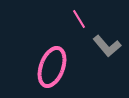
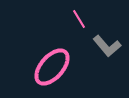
pink ellipse: rotated 21 degrees clockwise
